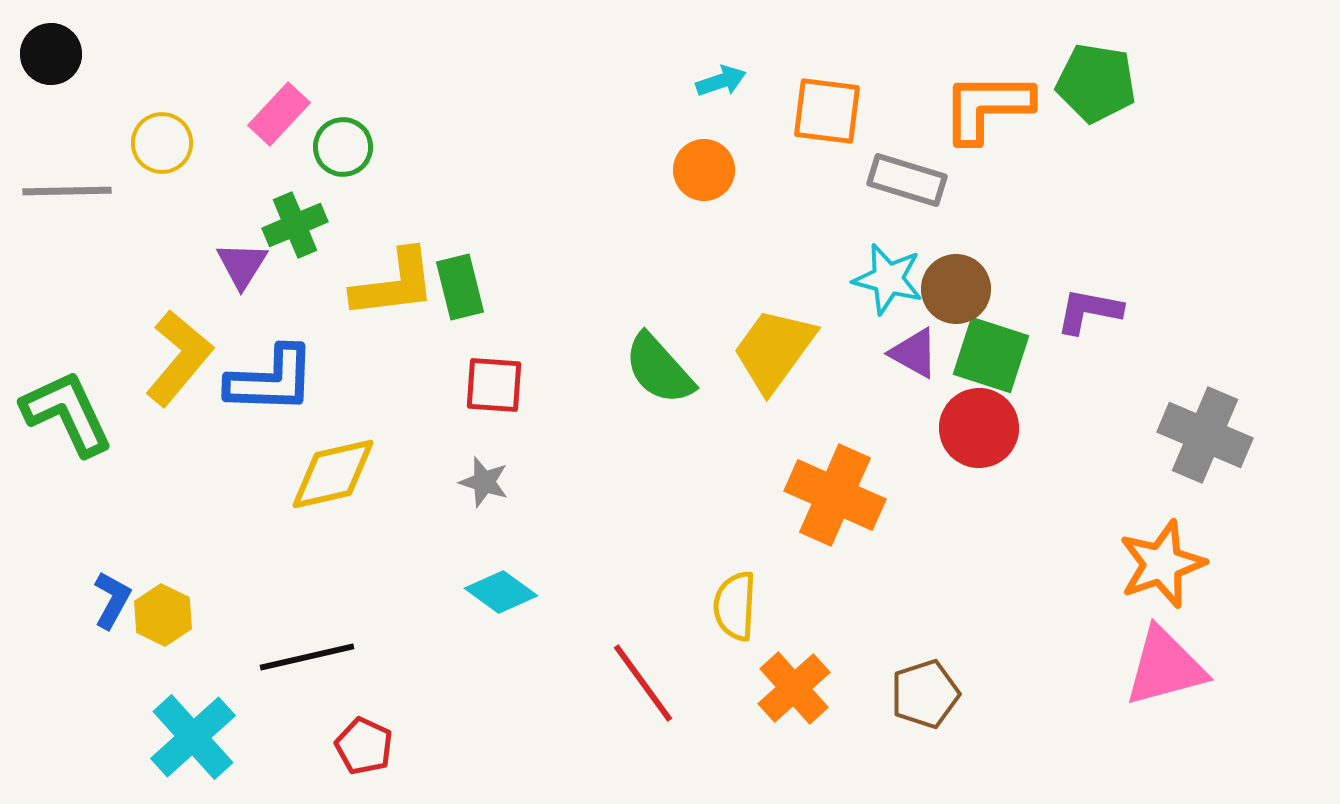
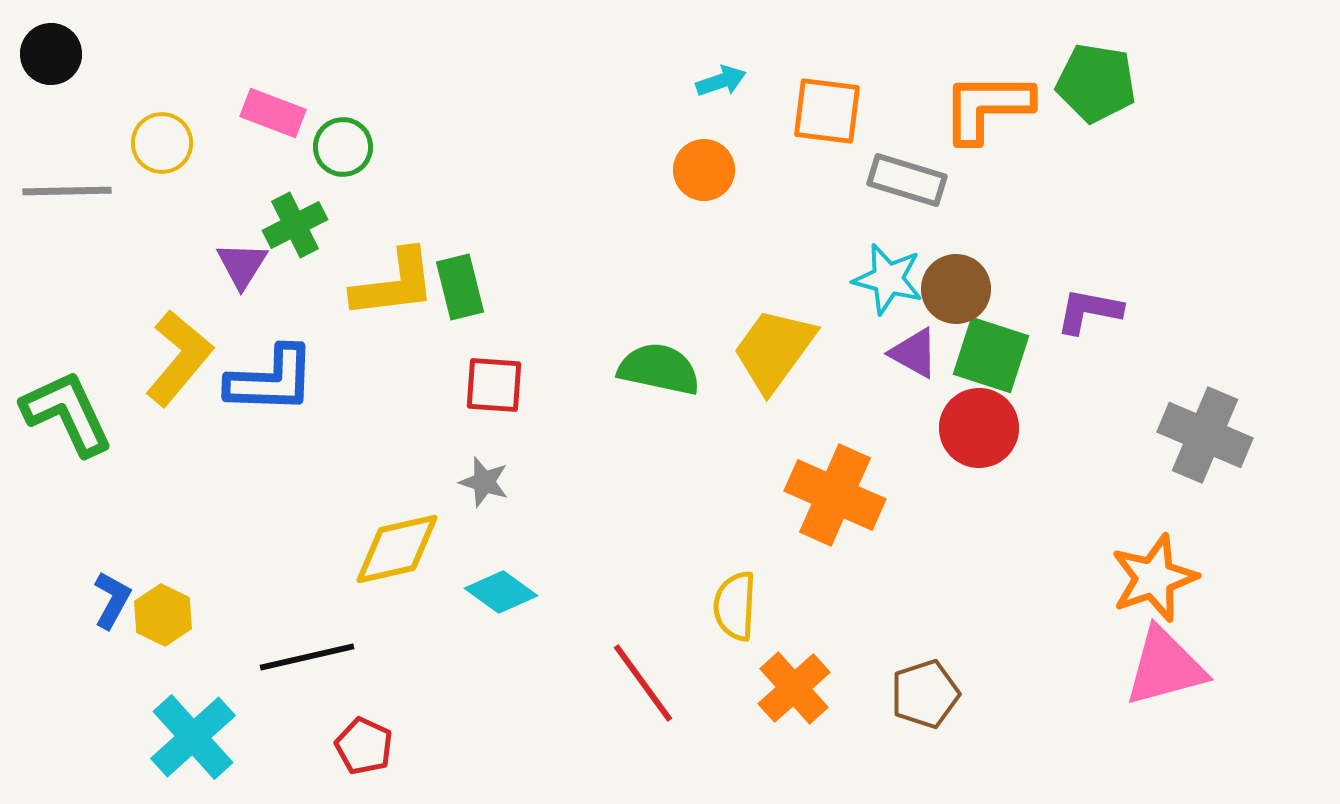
pink rectangle at (279, 114): moved 6 px left, 1 px up; rotated 68 degrees clockwise
green cross at (295, 225): rotated 4 degrees counterclockwise
green semicircle at (659, 369): rotated 144 degrees clockwise
yellow diamond at (333, 474): moved 64 px right, 75 px down
orange star at (1162, 564): moved 8 px left, 14 px down
